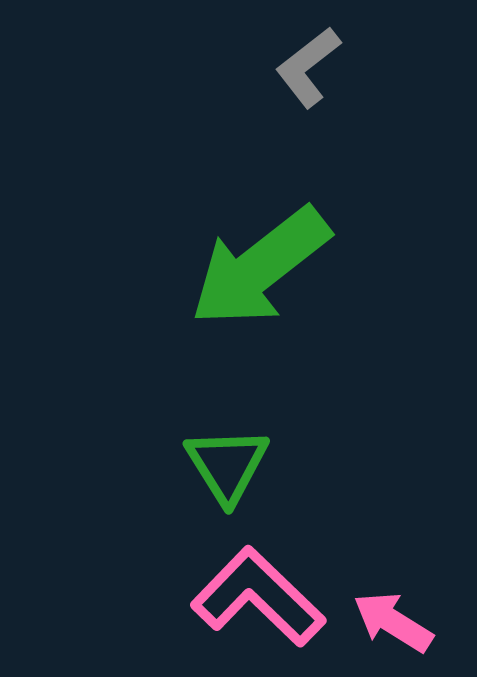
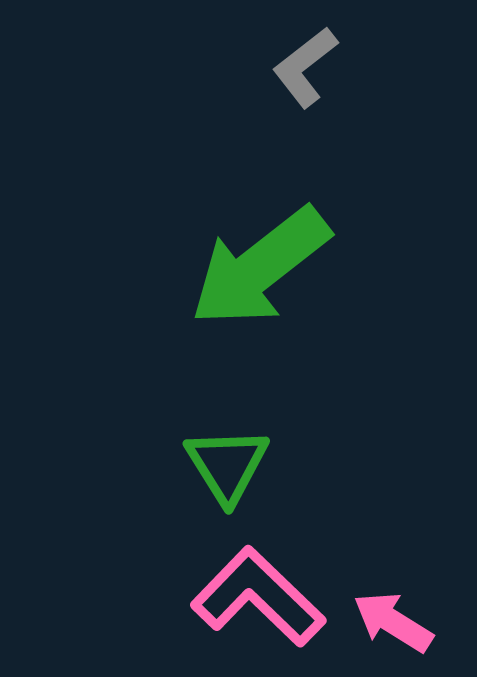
gray L-shape: moved 3 px left
